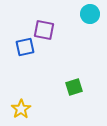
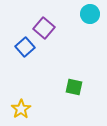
purple square: moved 2 px up; rotated 30 degrees clockwise
blue square: rotated 30 degrees counterclockwise
green square: rotated 30 degrees clockwise
